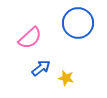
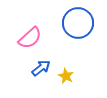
yellow star: moved 2 px up; rotated 14 degrees clockwise
